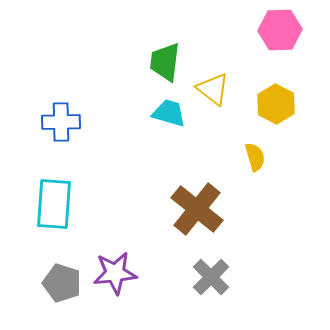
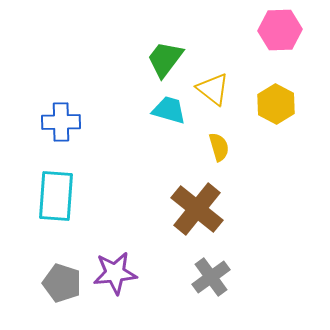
green trapezoid: moved 3 px up; rotated 30 degrees clockwise
cyan trapezoid: moved 3 px up
yellow semicircle: moved 36 px left, 10 px up
cyan rectangle: moved 2 px right, 8 px up
gray cross: rotated 9 degrees clockwise
